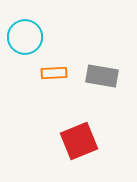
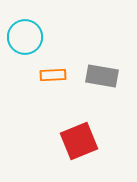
orange rectangle: moved 1 px left, 2 px down
